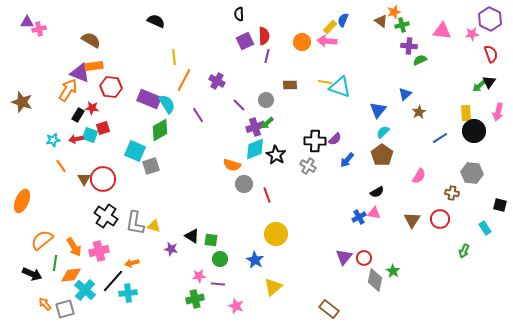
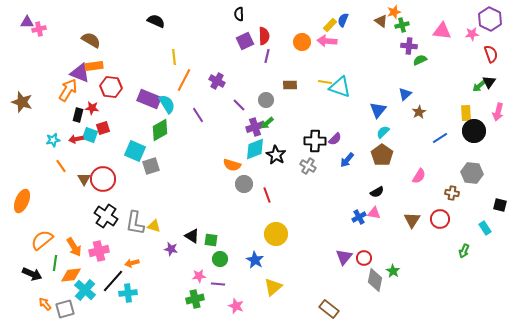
yellow rectangle at (330, 27): moved 2 px up
black rectangle at (78, 115): rotated 16 degrees counterclockwise
